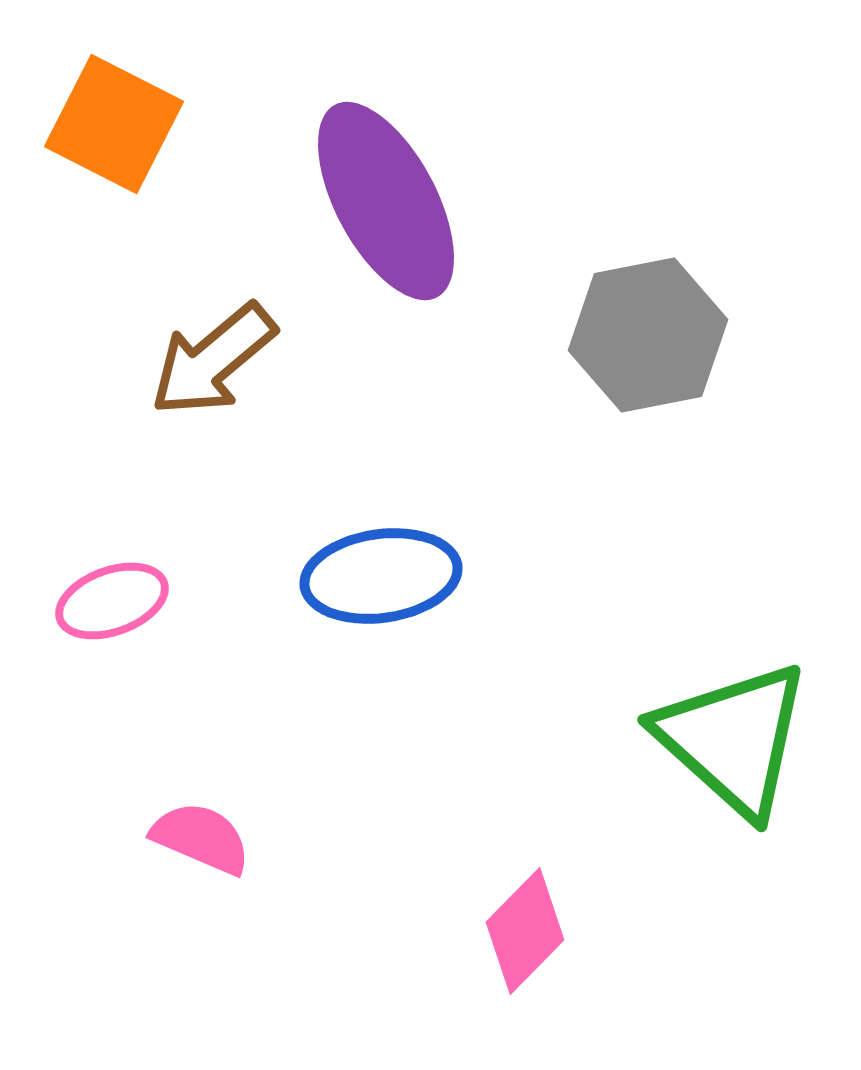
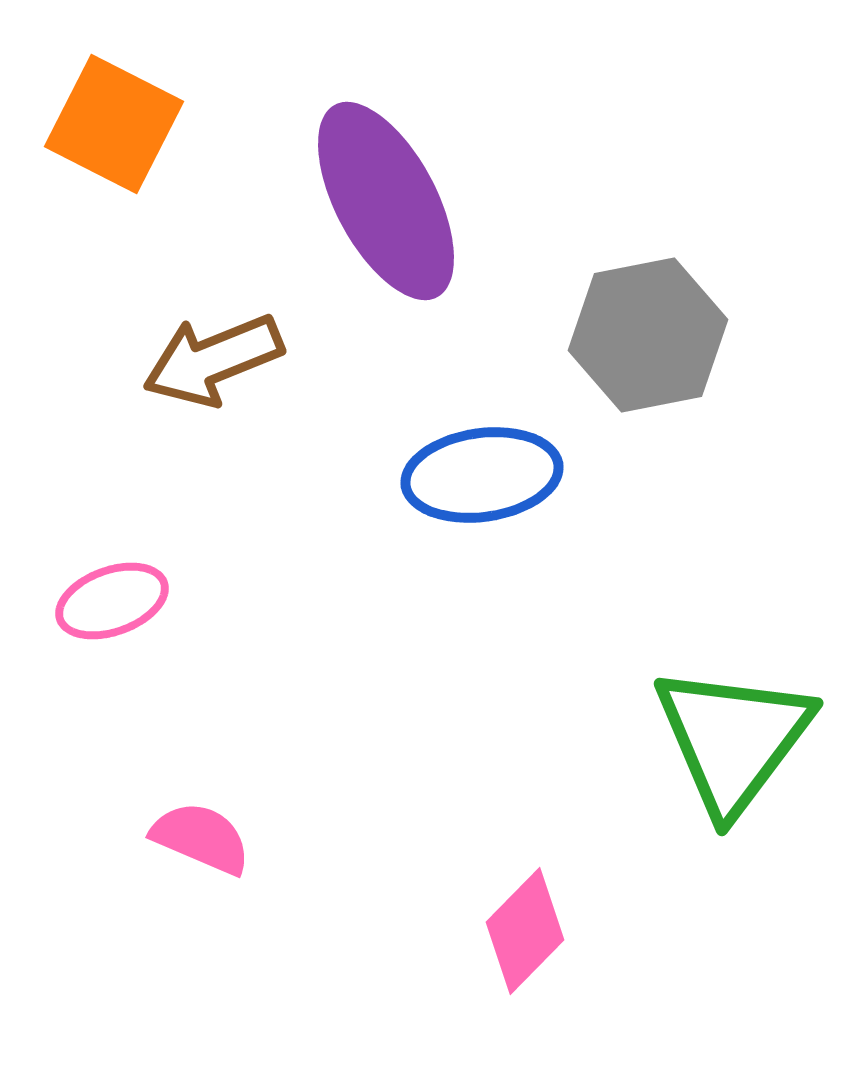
brown arrow: rotated 18 degrees clockwise
blue ellipse: moved 101 px right, 101 px up
green triangle: rotated 25 degrees clockwise
